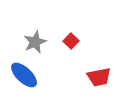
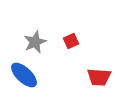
red square: rotated 21 degrees clockwise
red trapezoid: rotated 15 degrees clockwise
